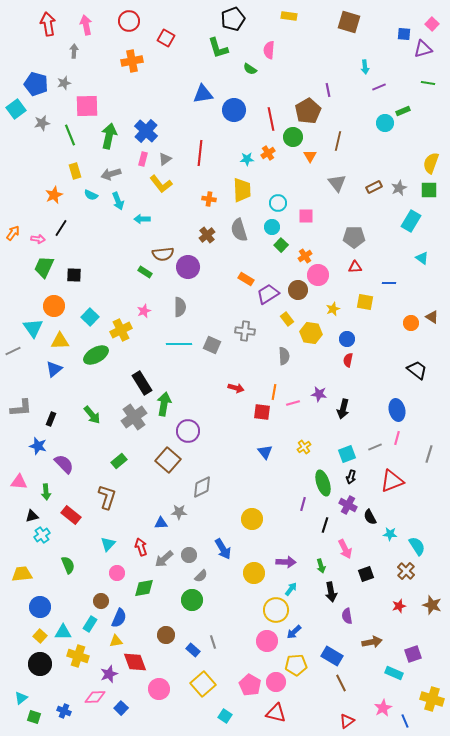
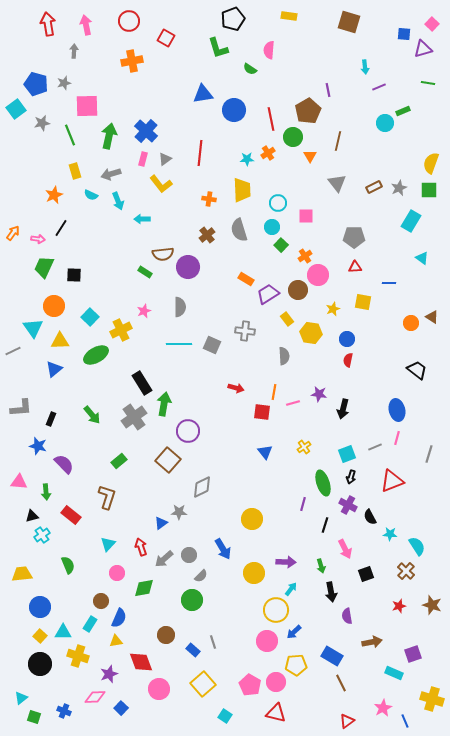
yellow square at (365, 302): moved 2 px left
blue triangle at (161, 523): rotated 32 degrees counterclockwise
red diamond at (135, 662): moved 6 px right
